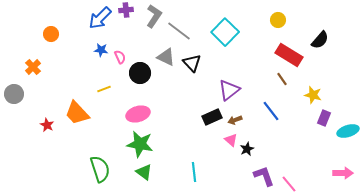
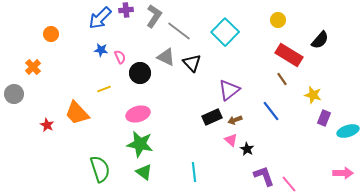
black star: rotated 16 degrees counterclockwise
